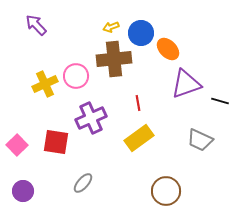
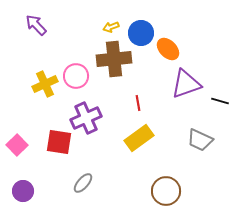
purple cross: moved 5 px left
red square: moved 3 px right
